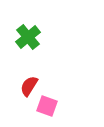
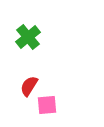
pink square: moved 1 px up; rotated 25 degrees counterclockwise
